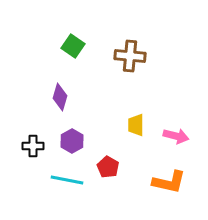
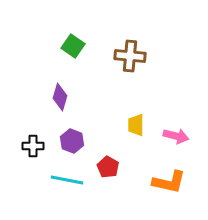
purple hexagon: rotated 10 degrees counterclockwise
